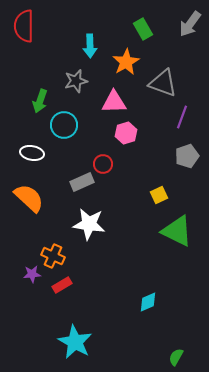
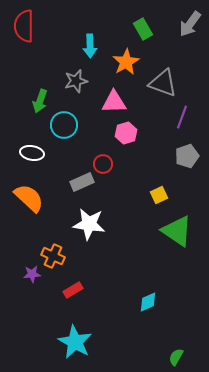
green triangle: rotated 8 degrees clockwise
red rectangle: moved 11 px right, 5 px down
